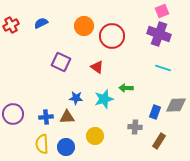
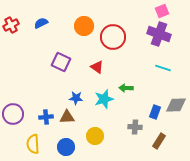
red circle: moved 1 px right, 1 px down
yellow semicircle: moved 9 px left
